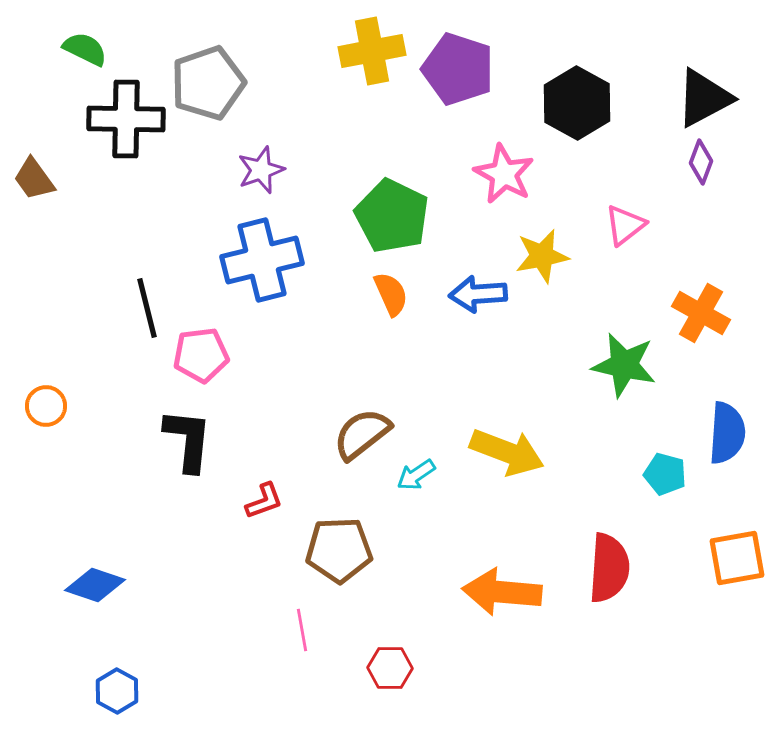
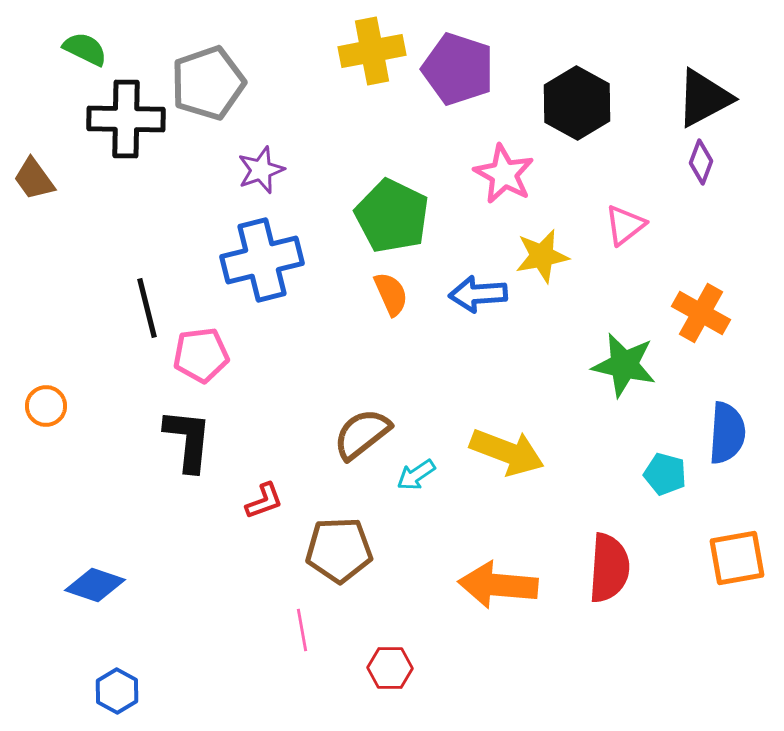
orange arrow: moved 4 px left, 7 px up
